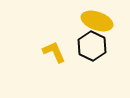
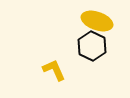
yellow L-shape: moved 18 px down
